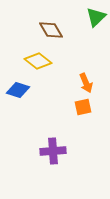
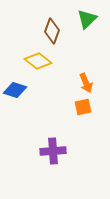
green triangle: moved 9 px left, 2 px down
brown diamond: moved 1 px right, 1 px down; rotated 50 degrees clockwise
blue diamond: moved 3 px left
